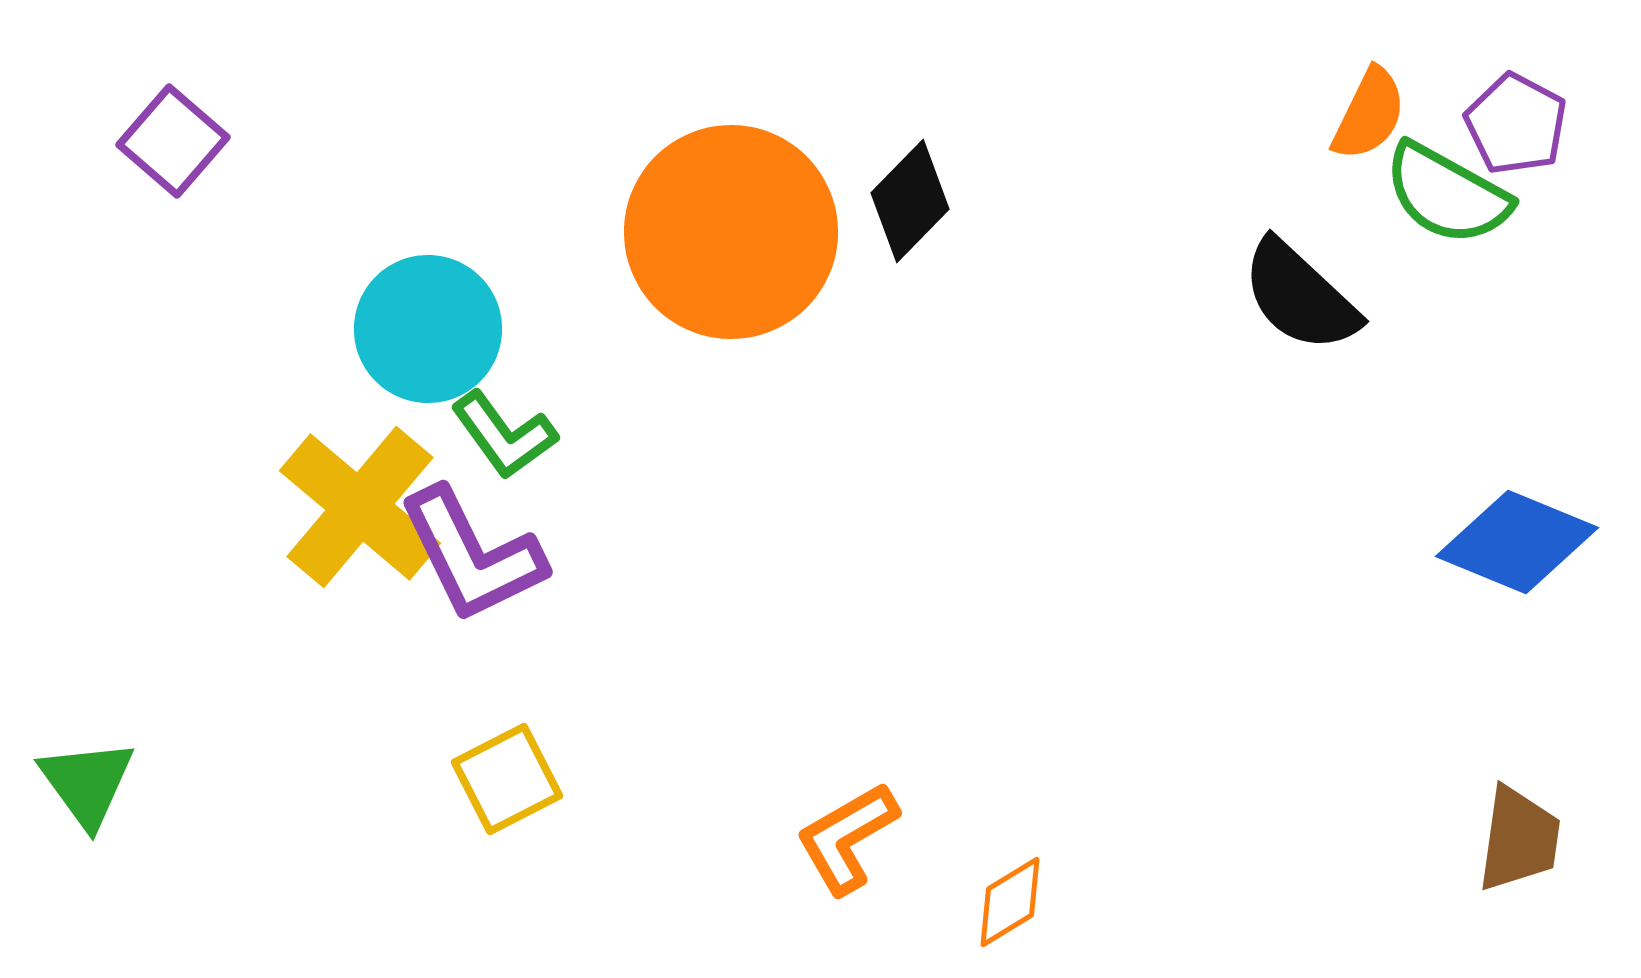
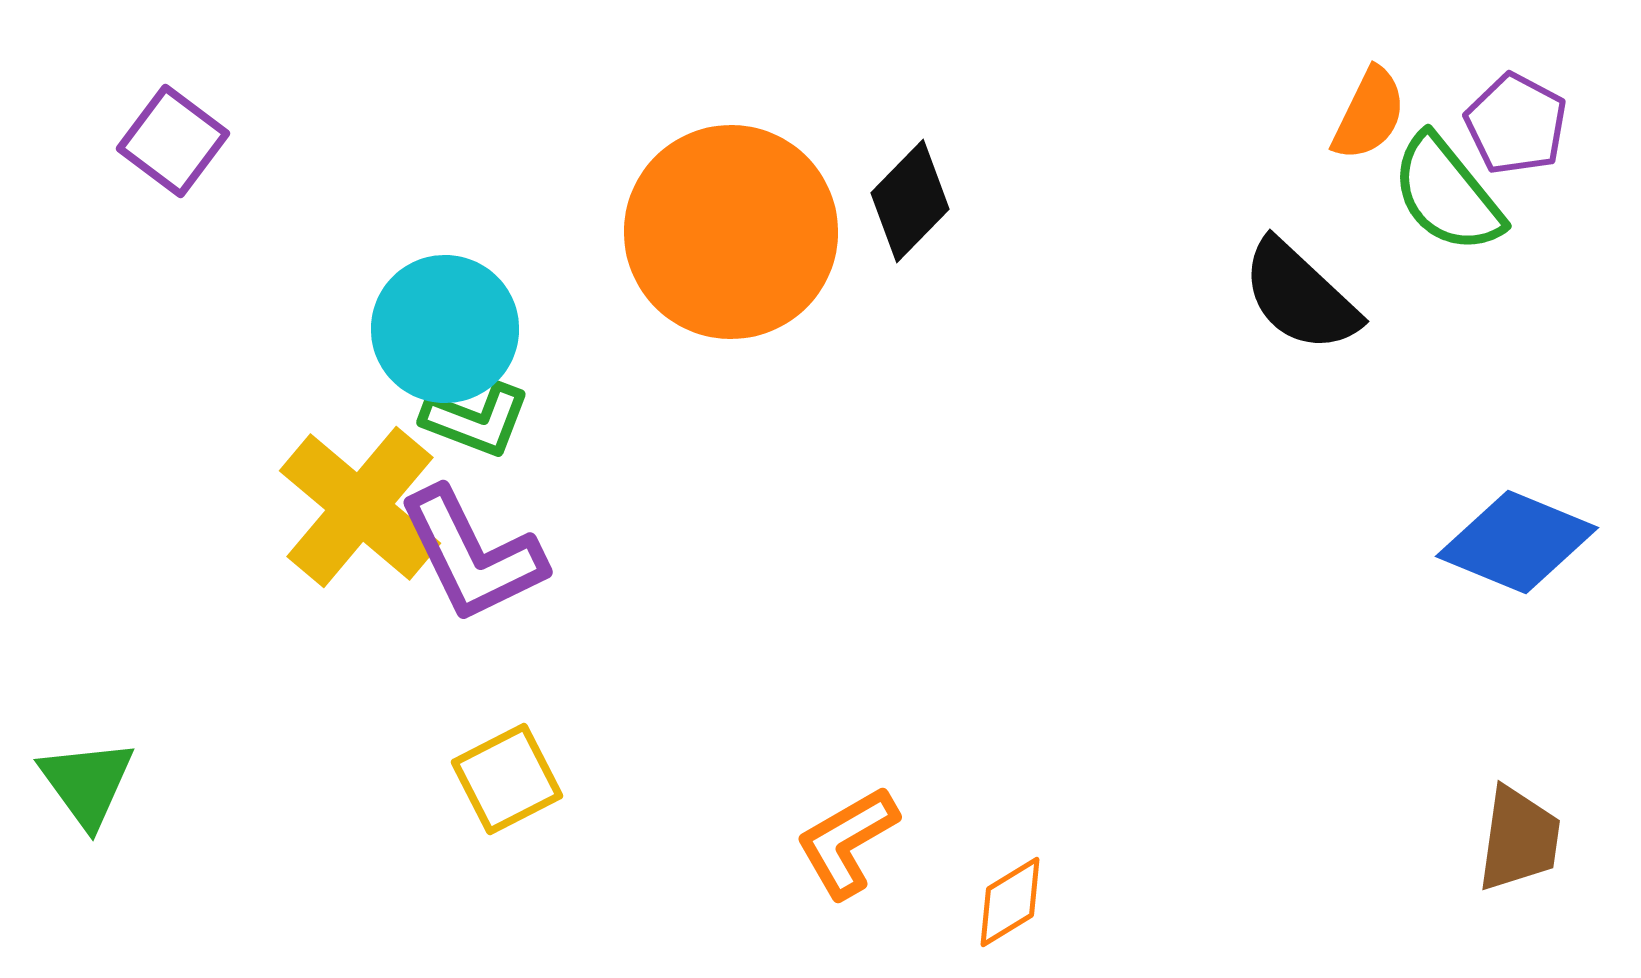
purple square: rotated 4 degrees counterclockwise
green semicircle: rotated 22 degrees clockwise
cyan circle: moved 17 px right
green L-shape: moved 28 px left, 15 px up; rotated 33 degrees counterclockwise
orange L-shape: moved 4 px down
